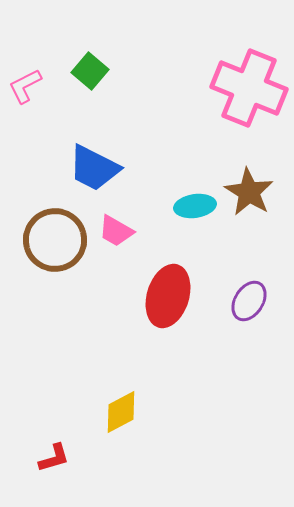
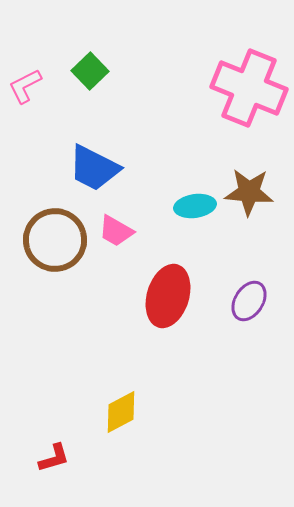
green square: rotated 6 degrees clockwise
brown star: rotated 27 degrees counterclockwise
